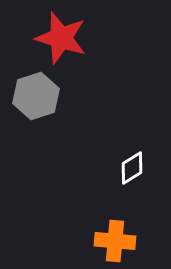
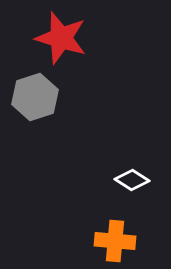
gray hexagon: moved 1 px left, 1 px down
white diamond: moved 12 px down; rotated 64 degrees clockwise
